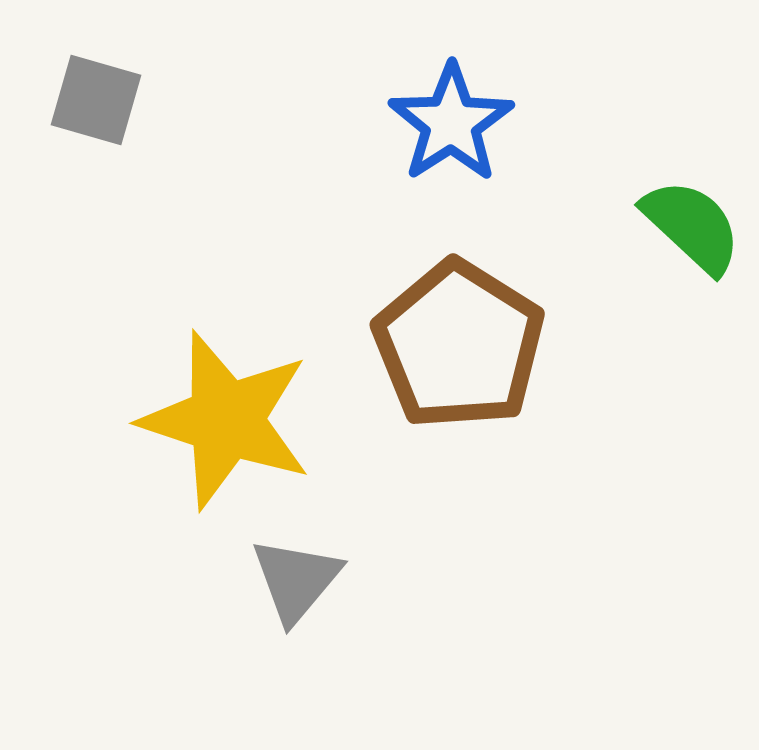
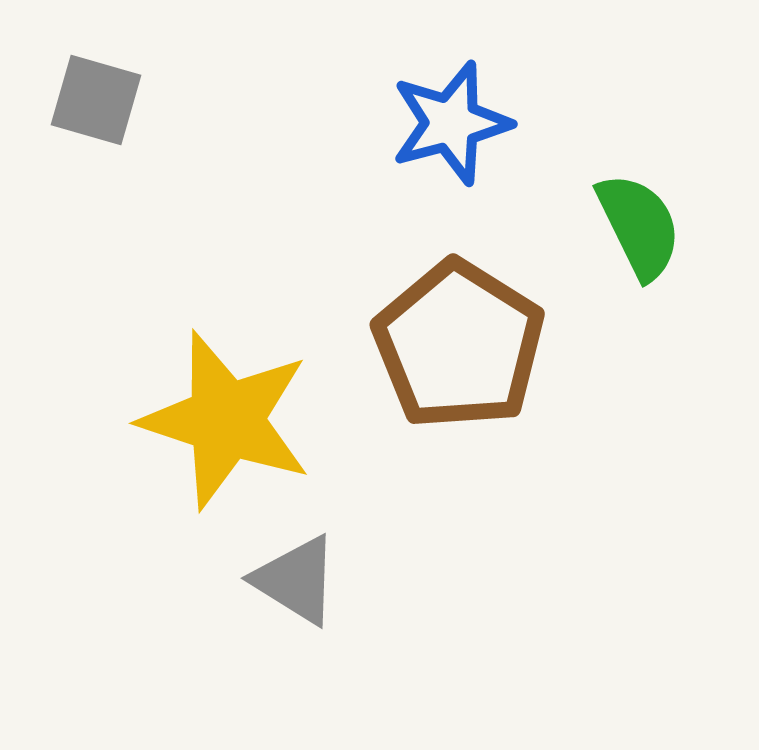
blue star: rotated 18 degrees clockwise
green semicircle: moved 53 px left; rotated 21 degrees clockwise
gray triangle: rotated 38 degrees counterclockwise
